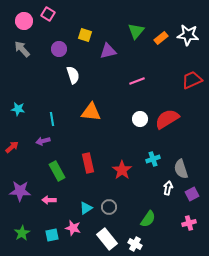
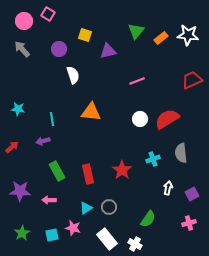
red rectangle: moved 11 px down
gray semicircle: moved 16 px up; rotated 12 degrees clockwise
